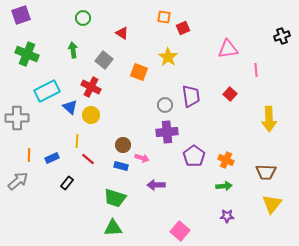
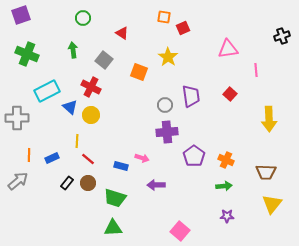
brown circle at (123, 145): moved 35 px left, 38 px down
